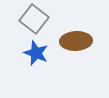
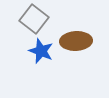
blue star: moved 5 px right, 2 px up
